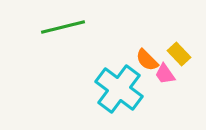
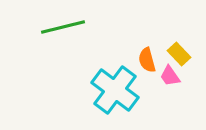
orange semicircle: rotated 30 degrees clockwise
pink trapezoid: moved 5 px right, 2 px down
cyan cross: moved 4 px left, 1 px down
